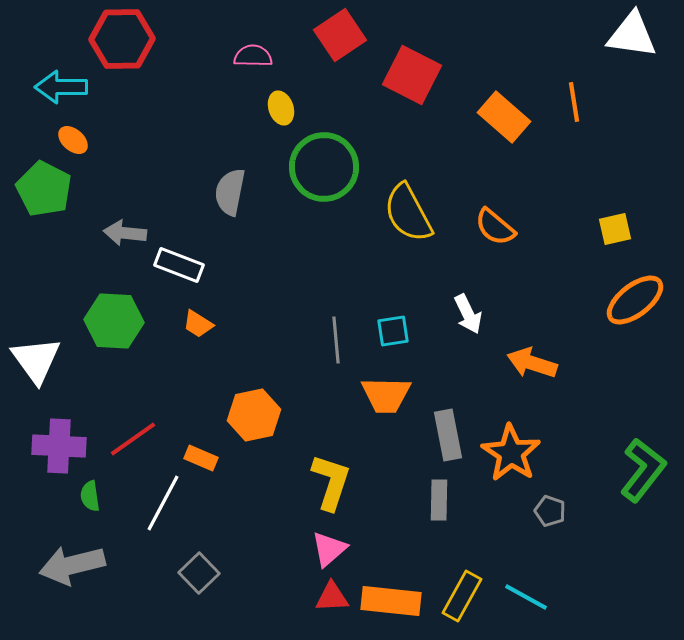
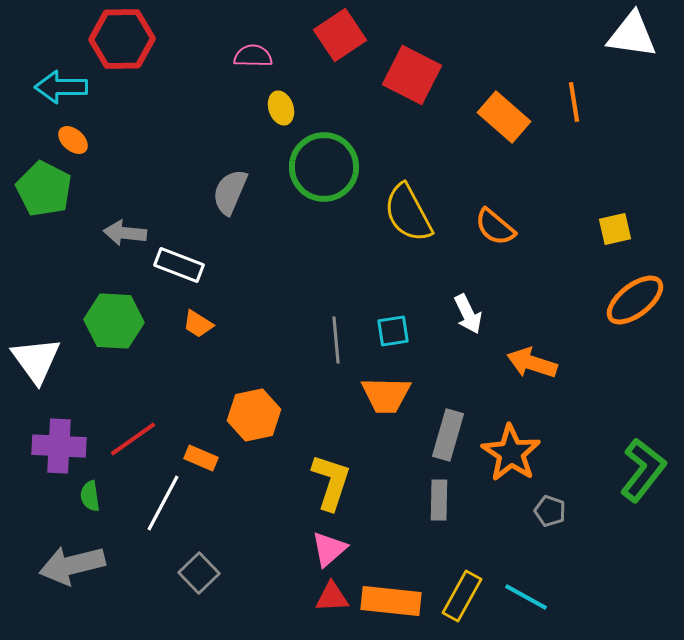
gray semicircle at (230, 192): rotated 12 degrees clockwise
gray rectangle at (448, 435): rotated 27 degrees clockwise
